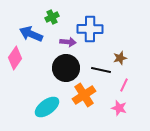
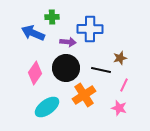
green cross: rotated 24 degrees clockwise
blue arrow: moved 2 px right, 1 px up
pink diamond: moved 20 px right, 15 px down
